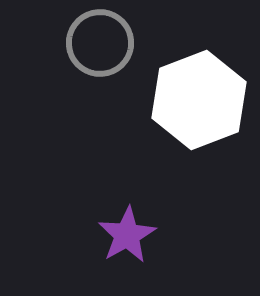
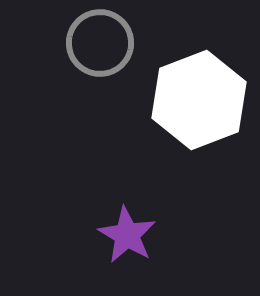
purple star: rotated 12 degrees counterclockwise
